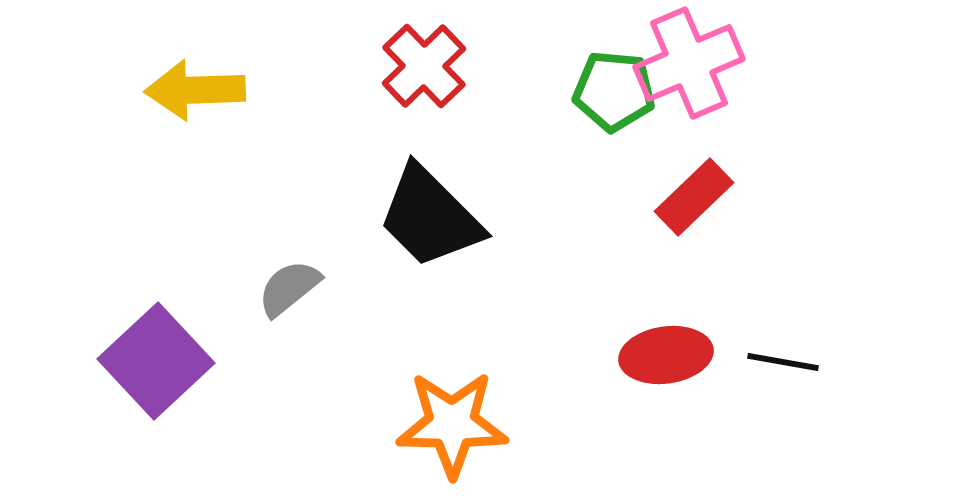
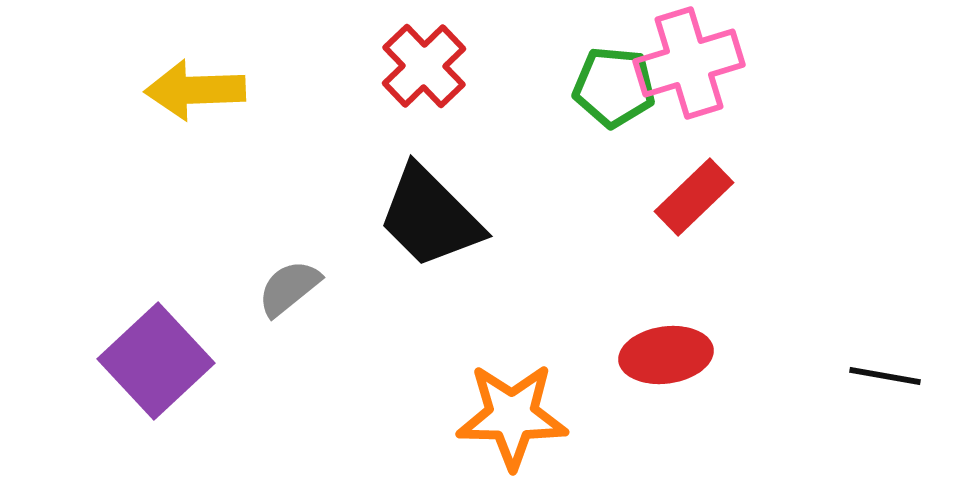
pink cross: rotated 6 degrees clockwise
green pentagon: moved 4 px up
black line: moved 102 px right, 14 px down
orange star: moved 60 px right, 8 px up
